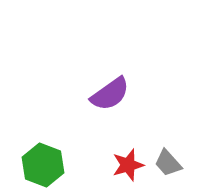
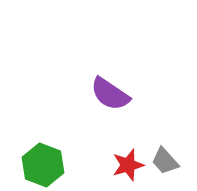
purple semicircle: rotated 69 degrees clockwise
gray trapezoid: moved 3 px left, 2 px up
